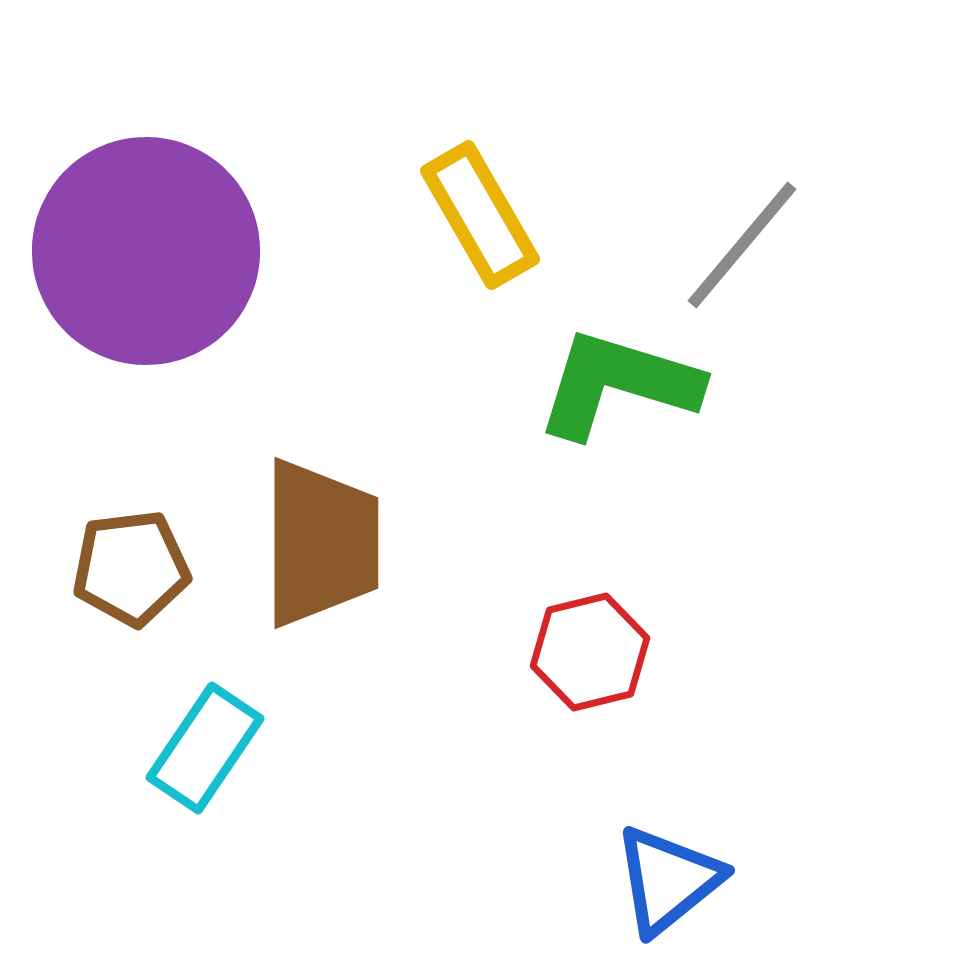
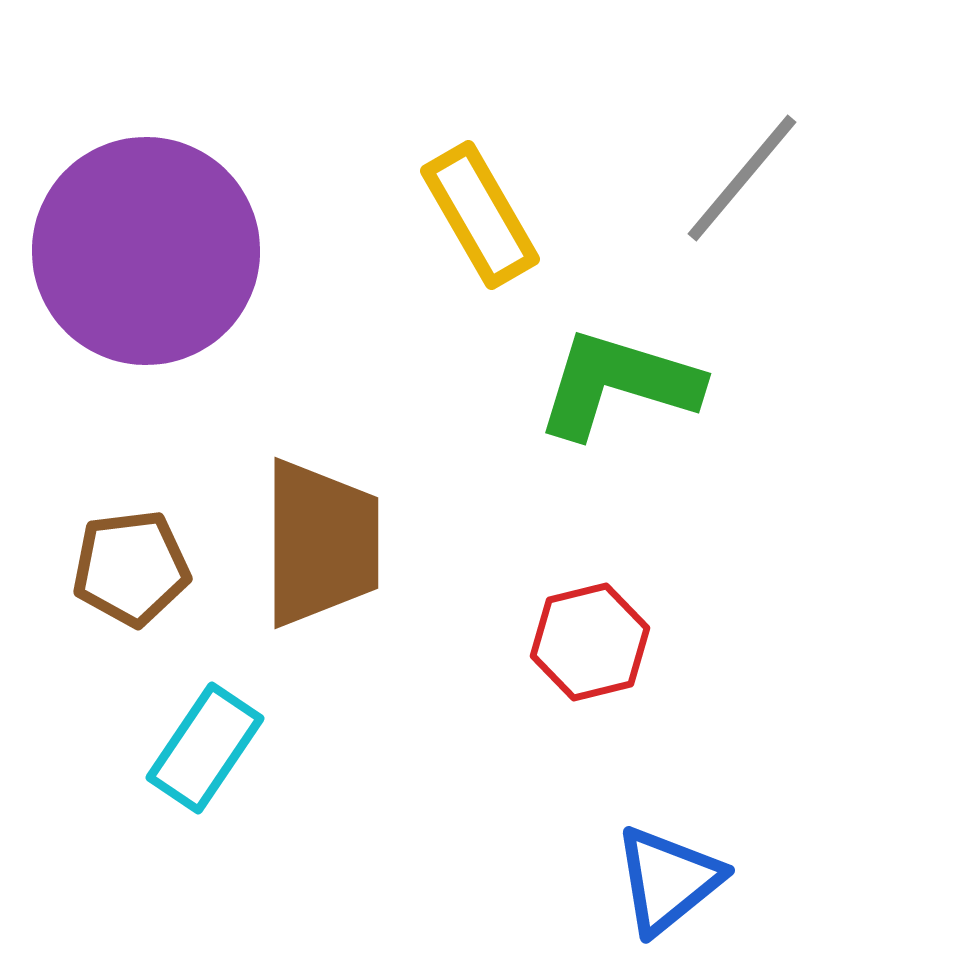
gray line: moved 67 px up
red hexagon: moved 10 px up
